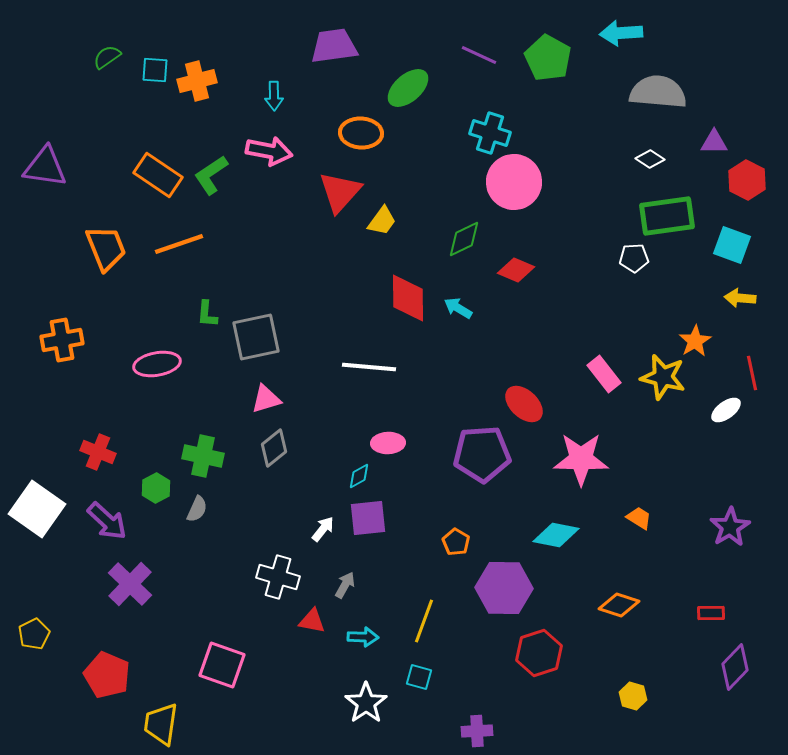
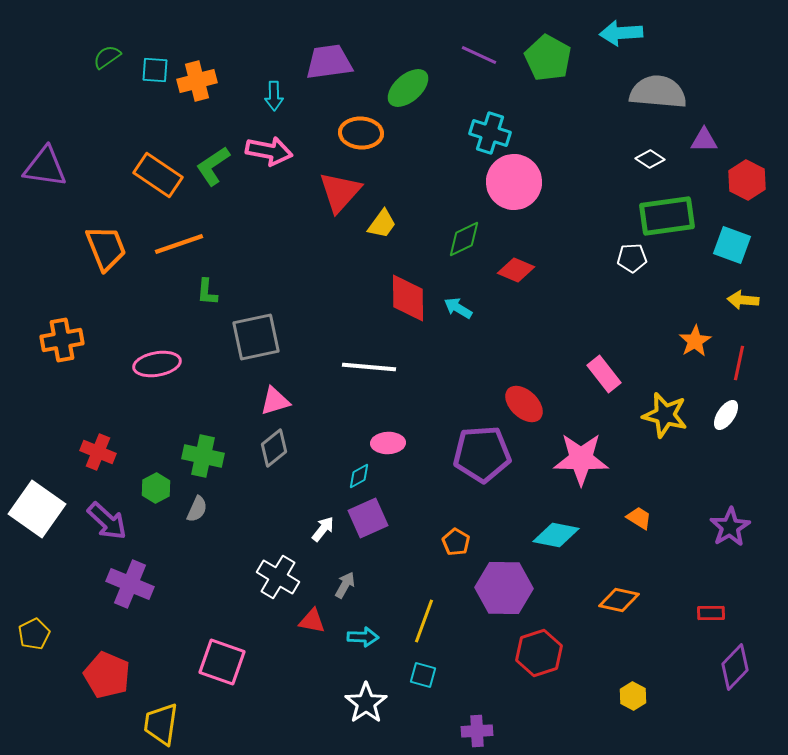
purple trapezoid at (334, 46): moved 5 px left, 16 px down
purple triangle at (714, 142): moved 10 px left, 2 px up
green L-shape at (211, 175): moved 2 px right, 9 px up
yellow trapezoid at (382, 221): moved 3 px down
white pentagon at (634, 258): moved 2 px left
yellow arrow at (740, 298): moved 3 px right, 2 px down
green L-shape at (207, 314): moved 22 px up
red line at (752, 373): moved 13 px left, 10 px up; rotated 24 degrees clockwise
yellow star at (663, 377): moved 2 px right, 38 px down
pink triangle at (266, 399): moved 9 px right, 2 px down
white ellipse at (726, 410): moved 5 px down; rotated 20 degrees counterclockwise
purple square at (368, 518): rotated 18 degrees counterclockwise
white cross at (278, 577): rotated 15 degrees clockwise
purple cross at (130, 584): rotated 21 degrees counterclockwise
orange diamond at (619, 605): moved 5 px up; rotated 6 degrees counterclockwise
pink square at (222, 665): moved 3 px up
cyan square at (419, 677): moved 4 px right, 2 px up
yellow hexagon at (633, 696): rotated 12 degrees clockwise
